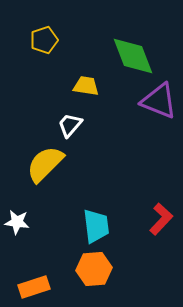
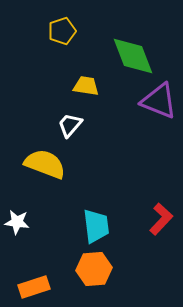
yellow pentagon: moved 18 px right, 9 px up
yellow semicircle: rotated 66 degrees clockwise
